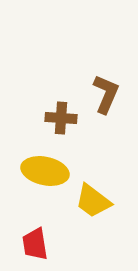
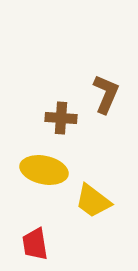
yellow ellipse: moved 1 px left, 1 px up
